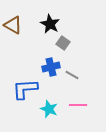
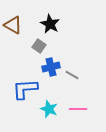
gray square: moved 24 px left, 3 px down
pink line: moved 4 px down
